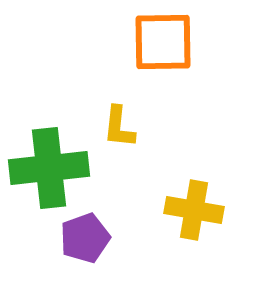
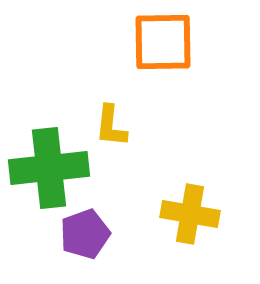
yellow L-shape: moved 8 px left, 1 px up
yellow cross: moved 4 px left, 4 px down
purple pentagon: moved 4 px up
